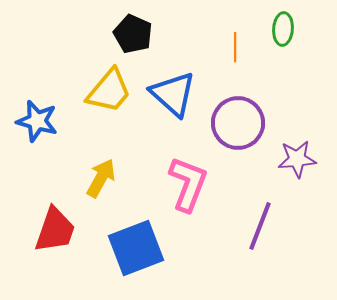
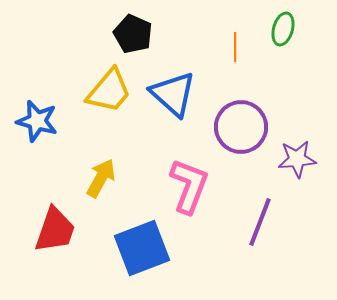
green ellipse: rotated 12 degrees clockwise
purple circle: moved 3 px right, 4 px down
pink L-shape: moved 1 px right, 2 px down
purple line: moved 4 px up
blue square: moved 6 px right
